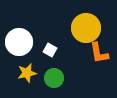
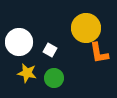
yellow star: rotated 24 degrees clockwise
